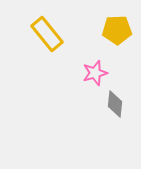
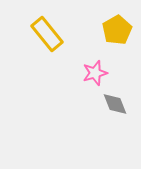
yellow pentagon: rotated 28 degrees counterclockwise
gray diamond: rotated 28 degrees counterclockwise
